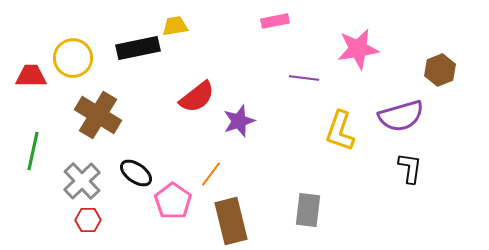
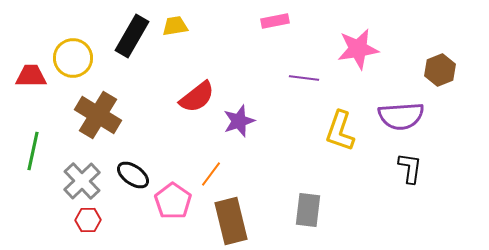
black rectangle: moved 6 px left, 12 px up; rotated 48 degrees counterclockwise
purple semicircle: rotated 12 degrees clockwise
black ellipse: moved 3 px left, 2 px down
